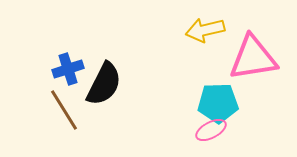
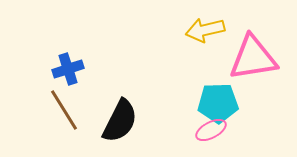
black semicircle: moved 16 px right, 37 px down
